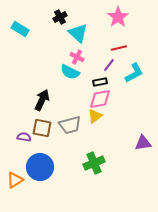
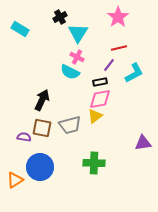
cyan triangle: rotated 20 degrees clockwise
green cross: rotated 25 degrees clockwise
